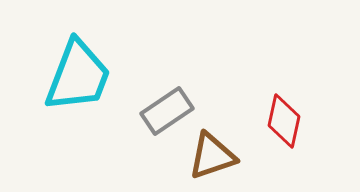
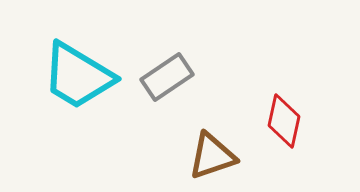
cyan trapezoid: rotated 100 degrees clockwise
gray rectangle: moved 34 px up
